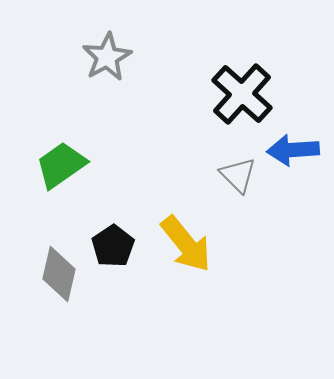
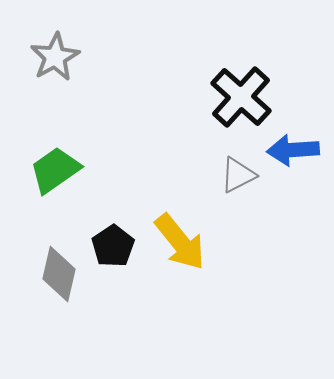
gray star: moved 52 px left
black cross: moved 1 px left, 3 px down
green trapezoid: moved 6 px left, 5 px down
gray triangle: rotated 48 degrees clockwise
yellow arrow: moved 6 px left, 2 px up
